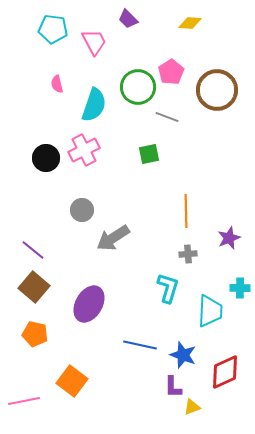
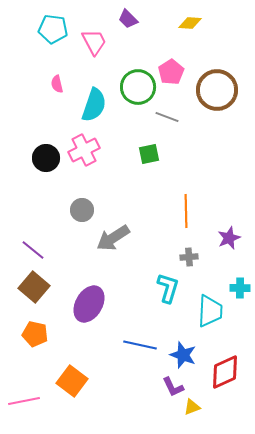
gray cross: moved 1 px right, 3 px down
purple L-shape: rotated 25 degrees counterclockwise
